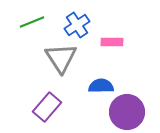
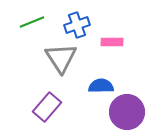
blue cross: rotated 15 degrees clockwise
